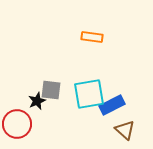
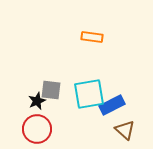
red circle: moved 20 px right, 5 px down
